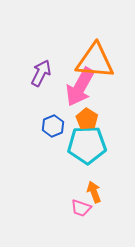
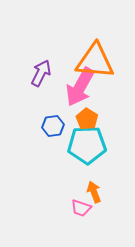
blue hexagon: rotated 15 degrees clockwise
